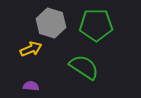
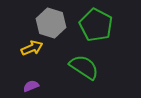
green pentagon: rotated 28 degrees clockwise
yellow arrow: moved 1 px right, 1 px up
purple semicircle: rotated 28 degrees counterclockwise
